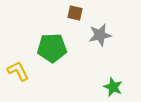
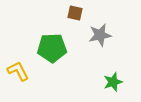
green star: moved 5 px up; rotated 30 degrees clockwise
